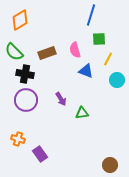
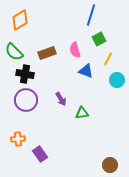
green square: rotated 24 degrees counterclockwise
orange cross: rotated 24 degrees counterclockwise
